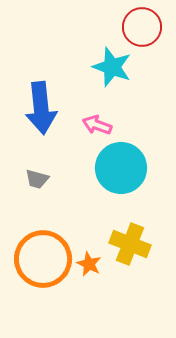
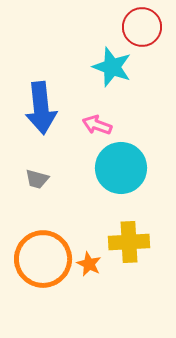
yellow cross: moved 1 px left, 2 px up; rotated 24 degrees counterclockwise
